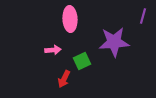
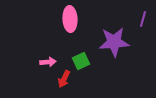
purple line: moved 3 px down
pink arrow: moved 5 px left, 12 px down
green square: moved 1 px left
